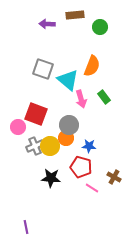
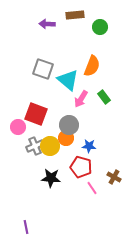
pink arrow: rotated 48 degrees clockwise
pink line: rotated 24 degrees clockwise
